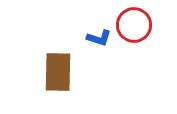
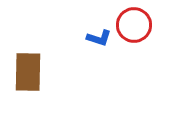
brown rectangle: moved 30 px left
